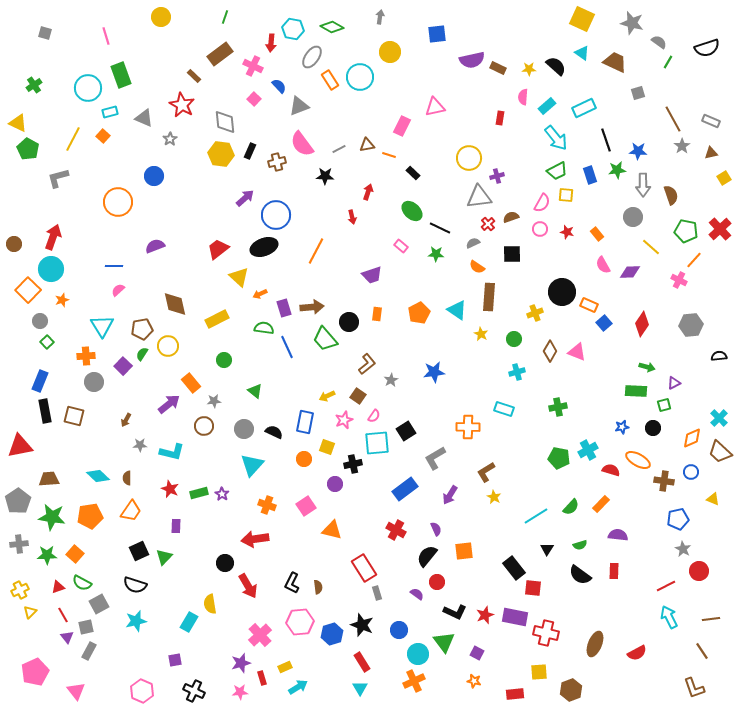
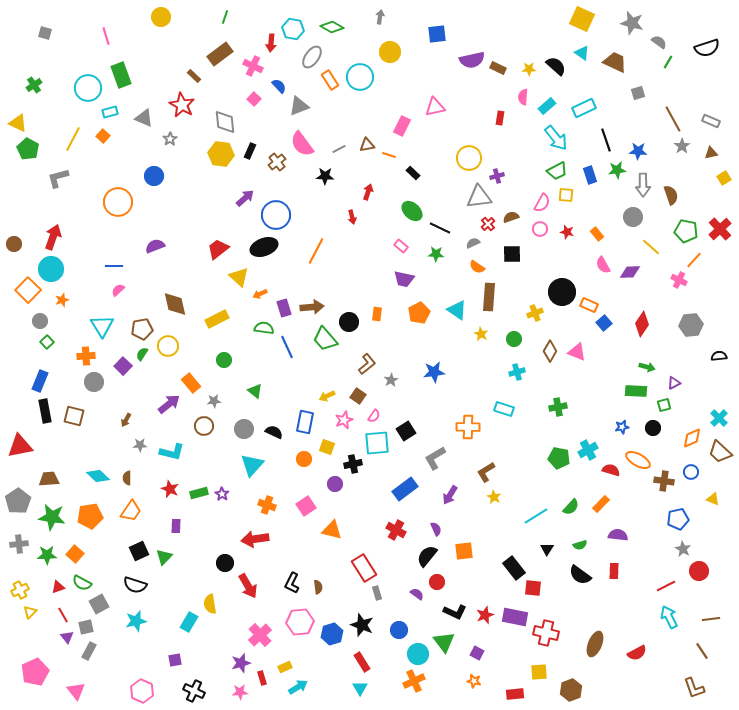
brown cross at (277, 162): rotated 24 degrees counterclockwise
purple trapezoid at (372, 275): moved 32 px right, 4 px down; rotated 30 degrees clockwise
